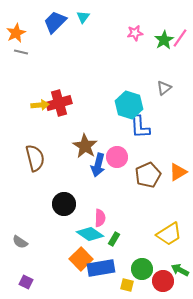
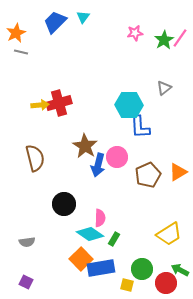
cyan hexagon: rotated 16 degrees counterclockwise
gray semicircle: moved 7 px right; rotated 42 degrees counterclockwise
red circle: moved 3 px right, 2 px down
